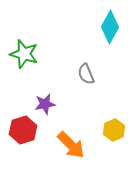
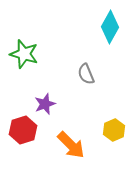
purple star: rotated 10 degrees counterclockwise
